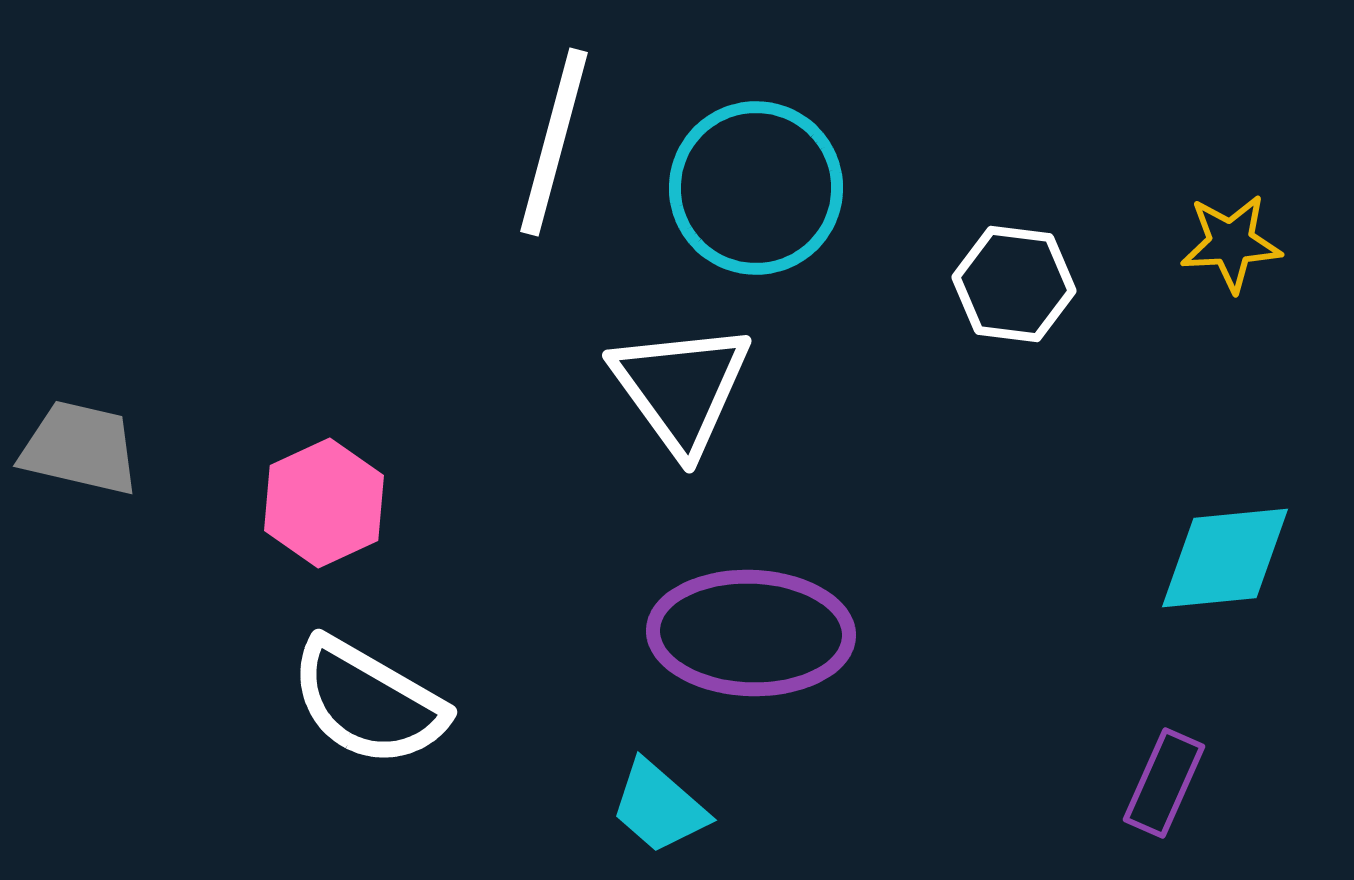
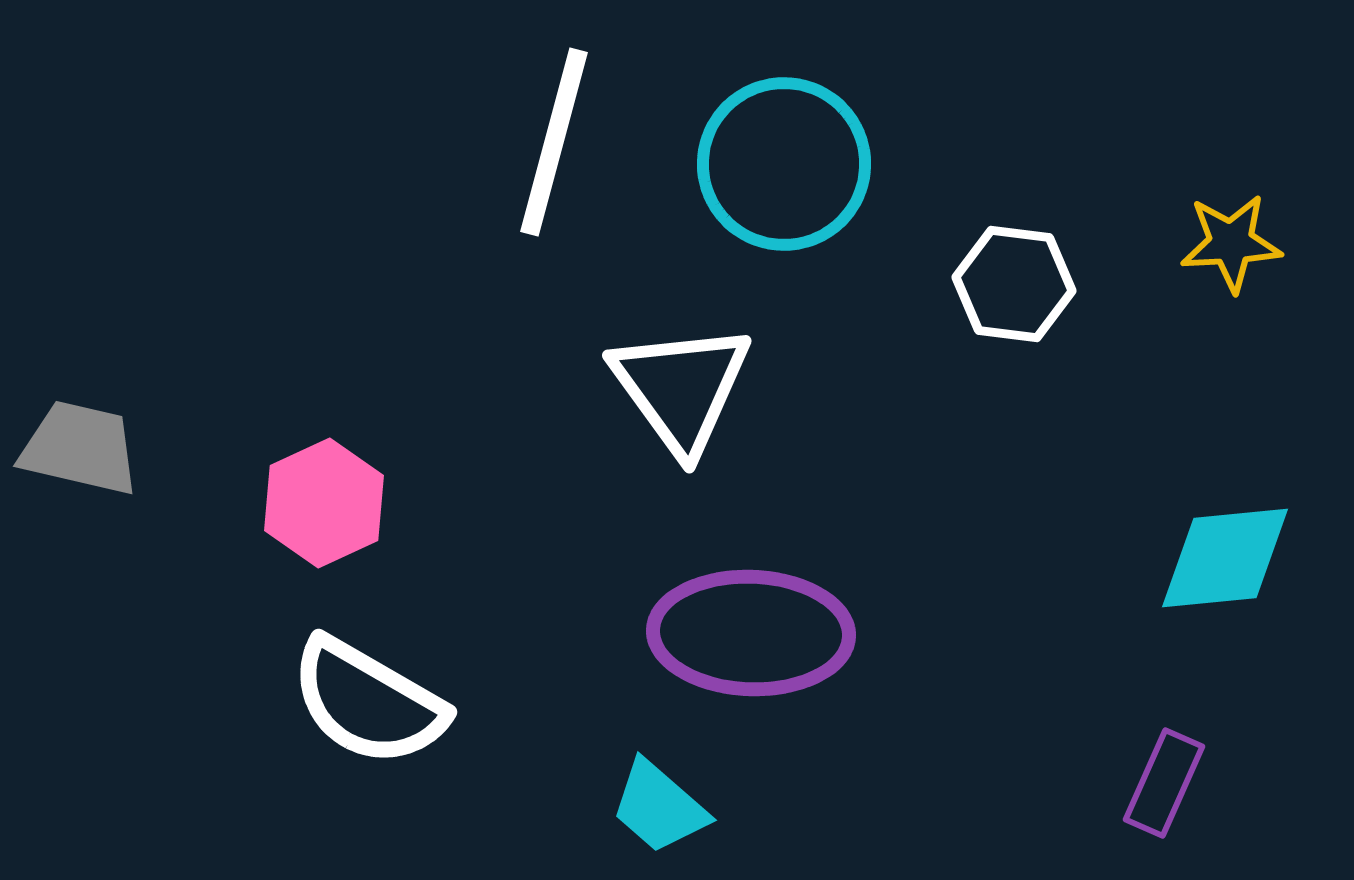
cyan circle: moved 28 px right, 24 px up
